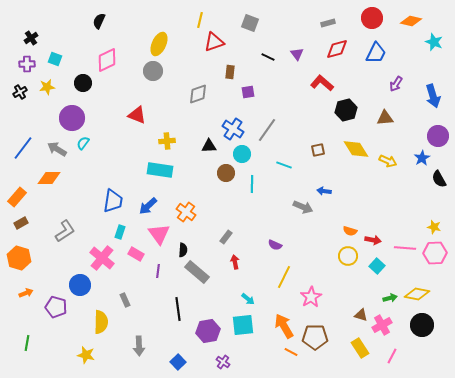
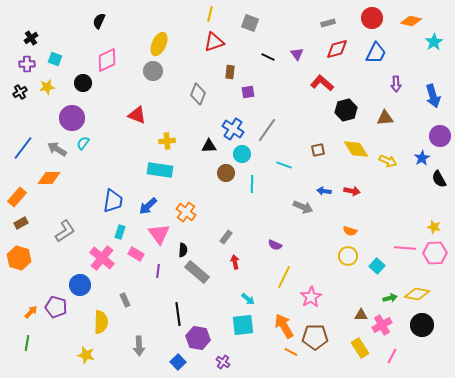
yellow line at (200, 20): moved 10 px right, 6 px up
cyan star at (434, 42): rotated 18 degrees clockwise
purple arrow at (396, 84): rotated 35 degrees counterclockwise
gray diamond at (198, 94): rotated 50 degrees counterclockwise
purple circle at (438, 136): moved 2 px right
red arrow at (373, 240): moved 21 px left, 49 px up
orange arrow at (26, 293): moved 5 px right, 19 px down; rotated 24 degrees counterclockwise
black line at (178, 309): moved 5 px down
brown triangle at (361, 315): rotated 16 degrees counterclockwise
purple hexagon at (208, 331): moved 10 px left, 7 px down; rotated 20 degrees clockwise
